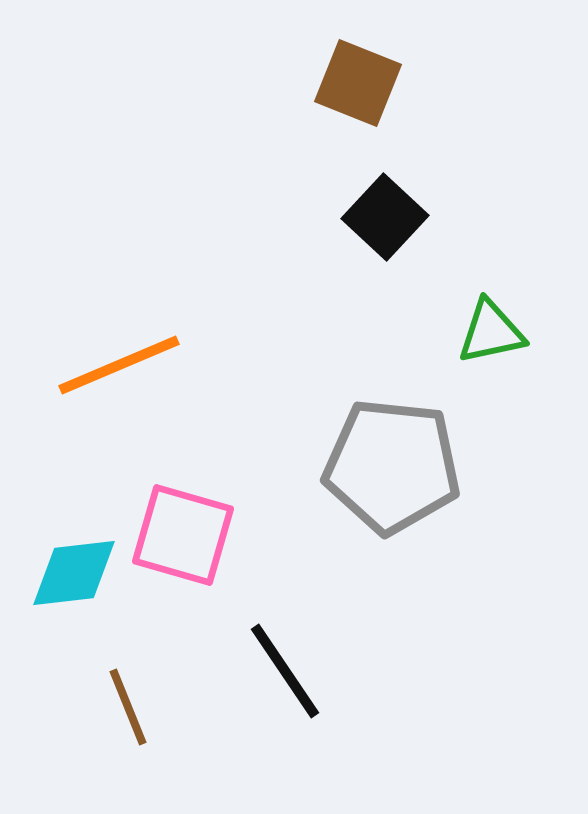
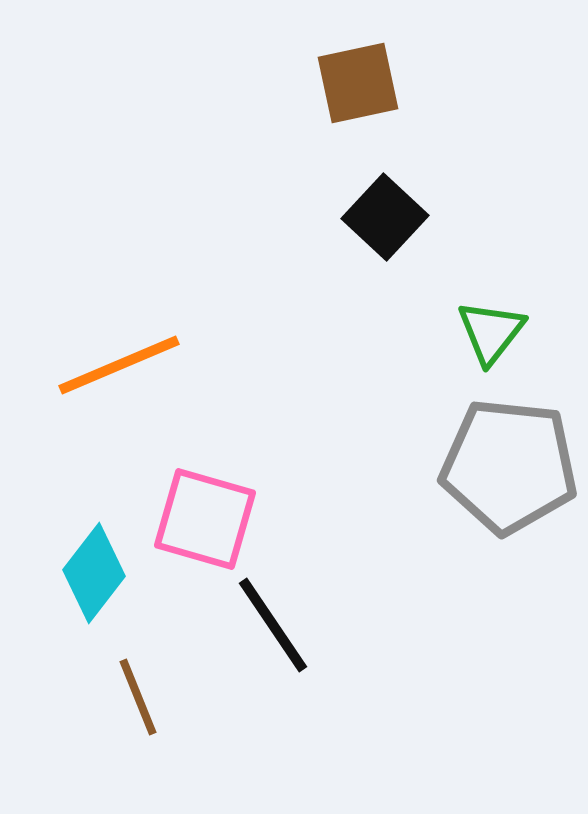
brown square: rotated 34 degrees counterclockwise
green triangle: rotated 40 degrees counterclockwise
gray pentagon: moved 117 px right
pink square: moved 22 px right, 16 px up
cyan diamond: moved 20 px right; rotated 46 degrees counterclockwise
black line: moved 12 px left, 46 px up
brown line: moved 10 px right, 10 px up
